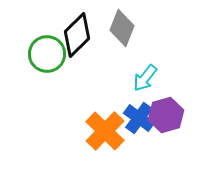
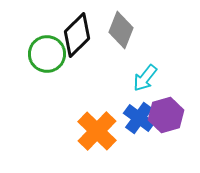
gray diamond: moved 1 px left, 2 px down
orange cross: moved 8 px left
